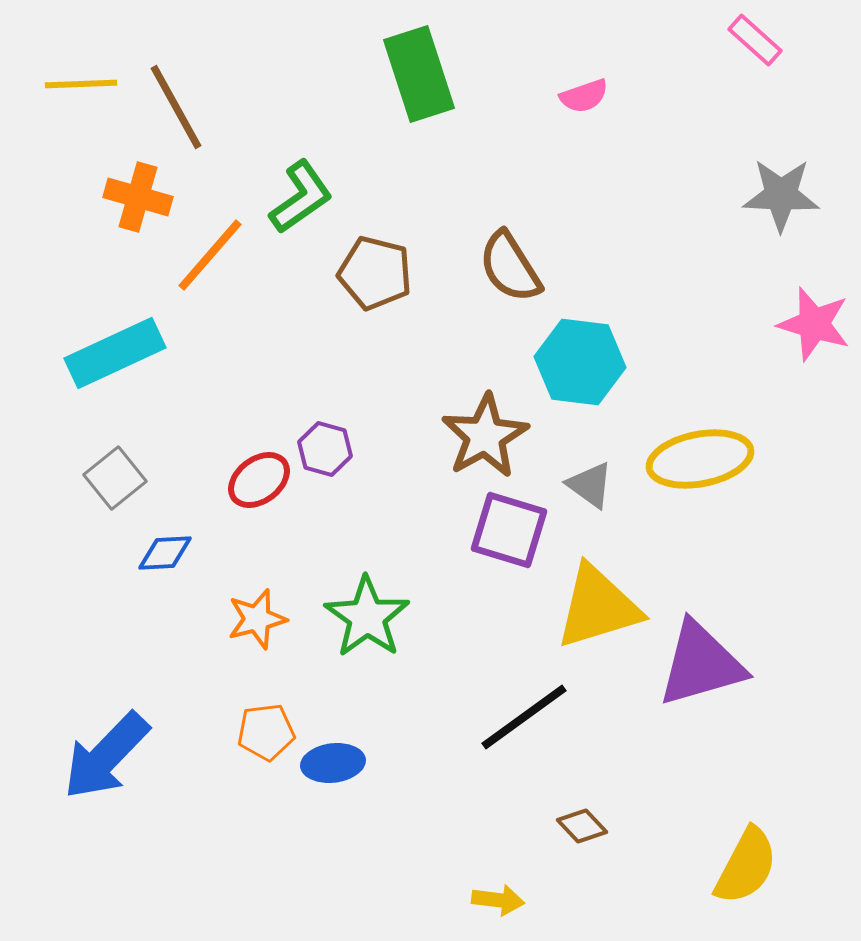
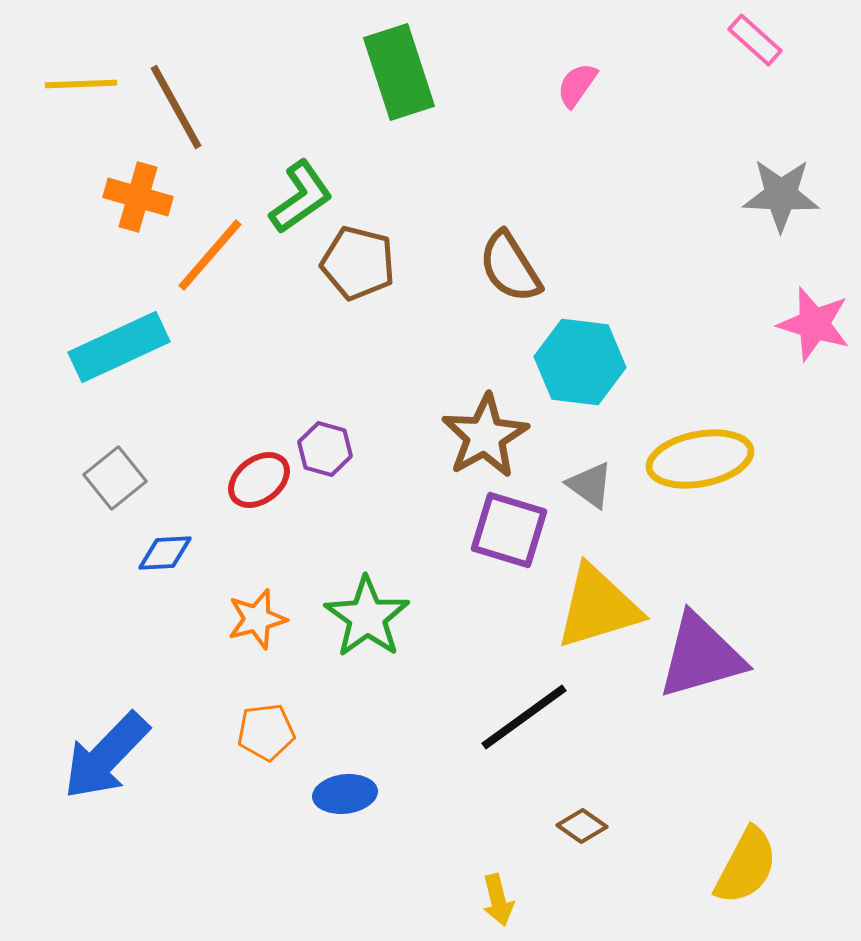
green rectangle: moved 20 px left, 2 px up
pink semicircle: moved 7 px left, 11 px up; rotated 144 degrees clockwise
brown pentagon: moved 17 px left, 10 px up
cyan rectangle: moved 4 px right, 6 px up
purple triangle: moved 8 px up
blue ellipse: moved 12 px right, 31 px down
brown diamond: rotated 12 degrees counterclockwise
yellow arrow: rotated 69 degrees clockwise
